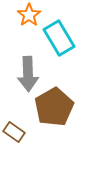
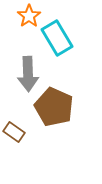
orange star: moved 1 px down
cyan rectangle: moved 2 px left
brown pentagon: rotated 18 degrees counterclockwise
